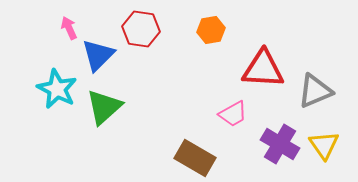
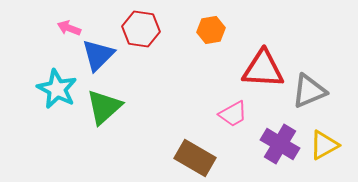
pink arrow: rotated 45 degrees counterclockwise
gray triangle: moved 6 px left
yellow triangle: rotated 36 degrees clockwise
